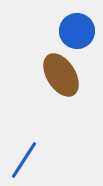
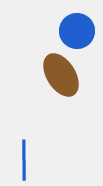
blue line: rotated 33 degrees counterclockwise
